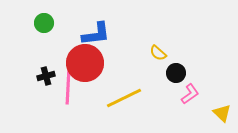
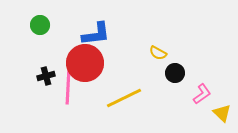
green circle: moved 4 px left, 2 px down
yellow semicircle: rotated 12 degrees counterclockwise
black circle: moved 1 px left
pink L-shape: moved 12 px right
